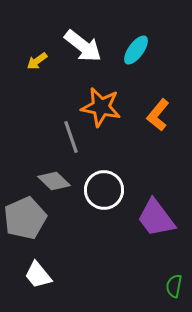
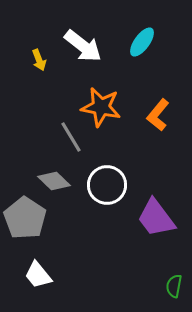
cyan ellipse: moved 6 px right, 8 px up
yellow arrow: moved 2 px right, 1 px up; rotated 75 degrees counterclockwise
gray line: rotated 12 degrees counterclockwise
white circle: moved 3 px right, 5 px up
gray pentagon: rotated 15 degrees counterclockwise
